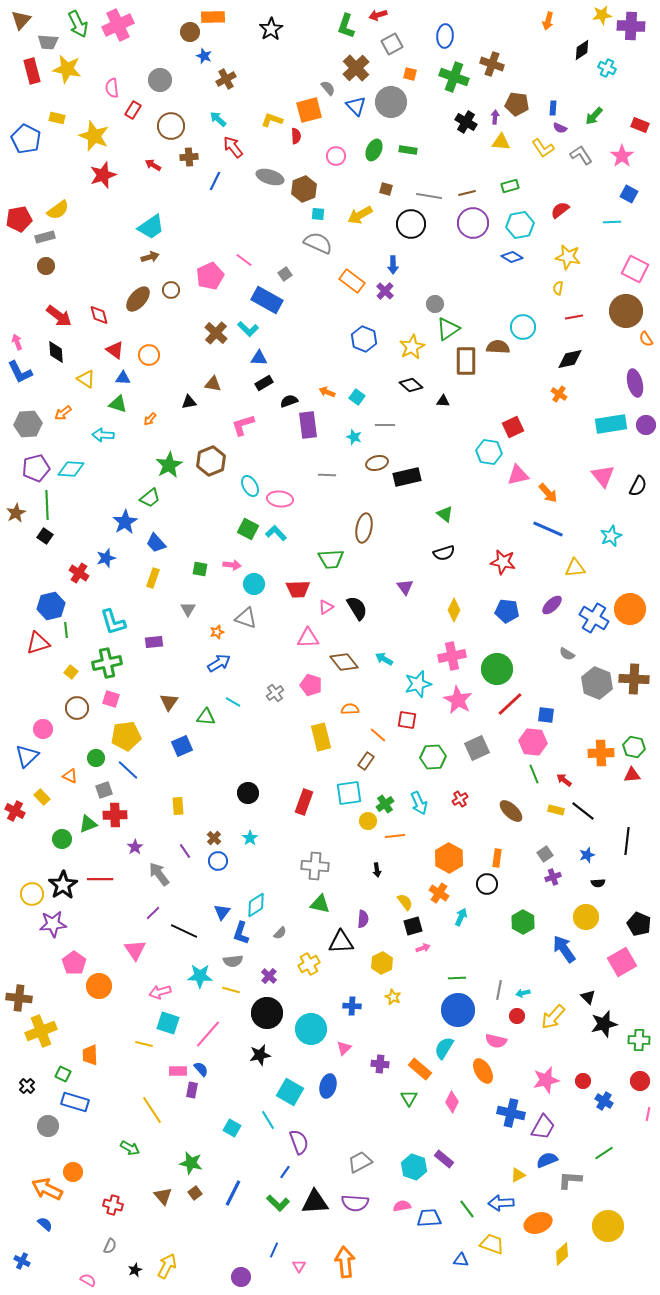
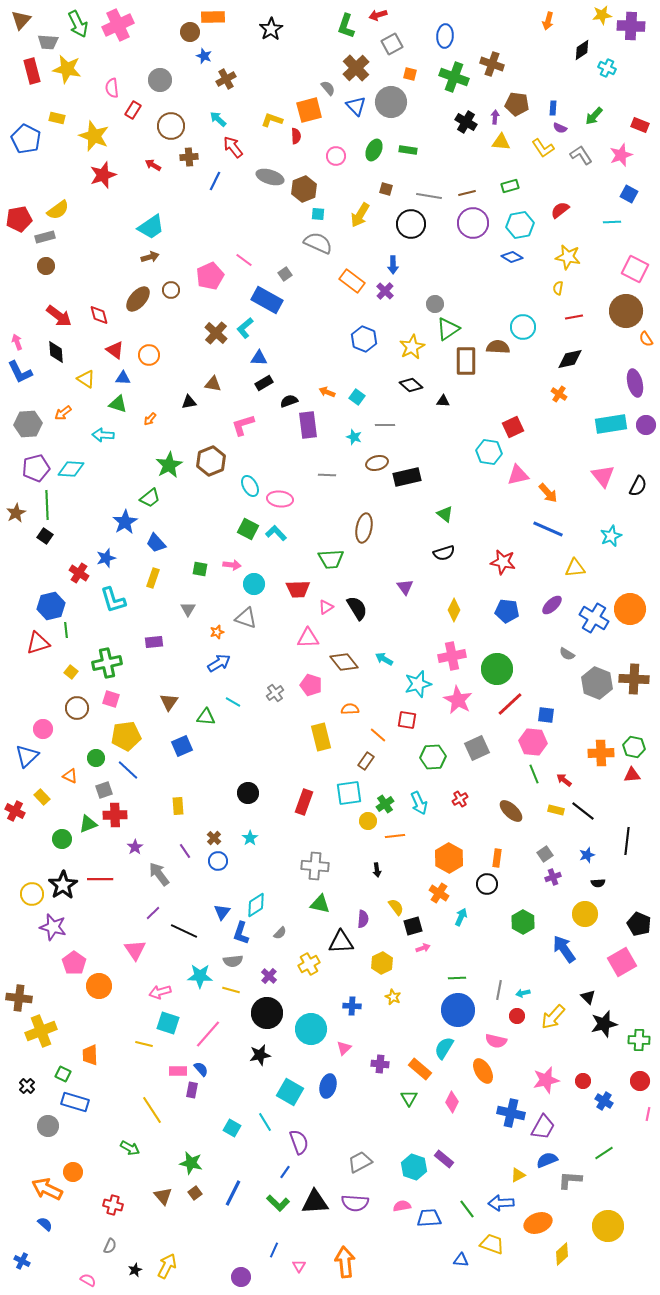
pink star at (622, 156): moved 1 px left, 1 px up; rotated 15 degrees clockwise
yellow arrow at (360, 215): rotated 30 degrees counterclockwise
cyan L-shape at (248, 329): moved 3 px left, 1 px up; rotated 95 degrees clockwise
cyan L-shape at (113, 622): moved 22 px up
yellow semicircle at (405, 902): moved 9 px left, 5 px down
yellow circle at (586, 917): moved 1 px left, 3 px up
purple star at (53, 924): moved 3 px down; rotated 20 degrees clockwise
cyan line at (268, 1120): moved 3 px left, 2 px down
